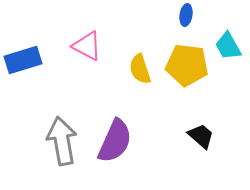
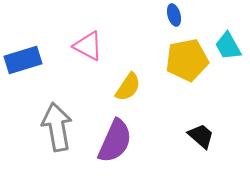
blue ellipse: moved 12 px left; rotated 25 degrees counterclockwise
pink triangle: moved 1 px right
yellow pentagon: moved 5 px up; rotated 18 degrees counterclockwise
yellow semicircle: moved 12 px left, 18 px down; rotated 128 degrees counterclockwise
gray arrow: moved 5 px left, 14 px up
